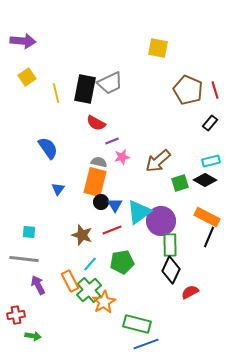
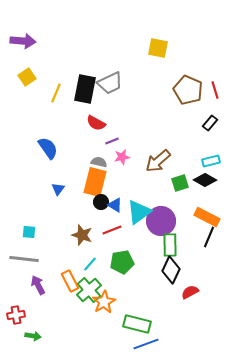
yellow line at (56, 93): rotated 36 degrees clockwise
blue triangle at (115, 205): rotated 28 degrees counterclockwise
